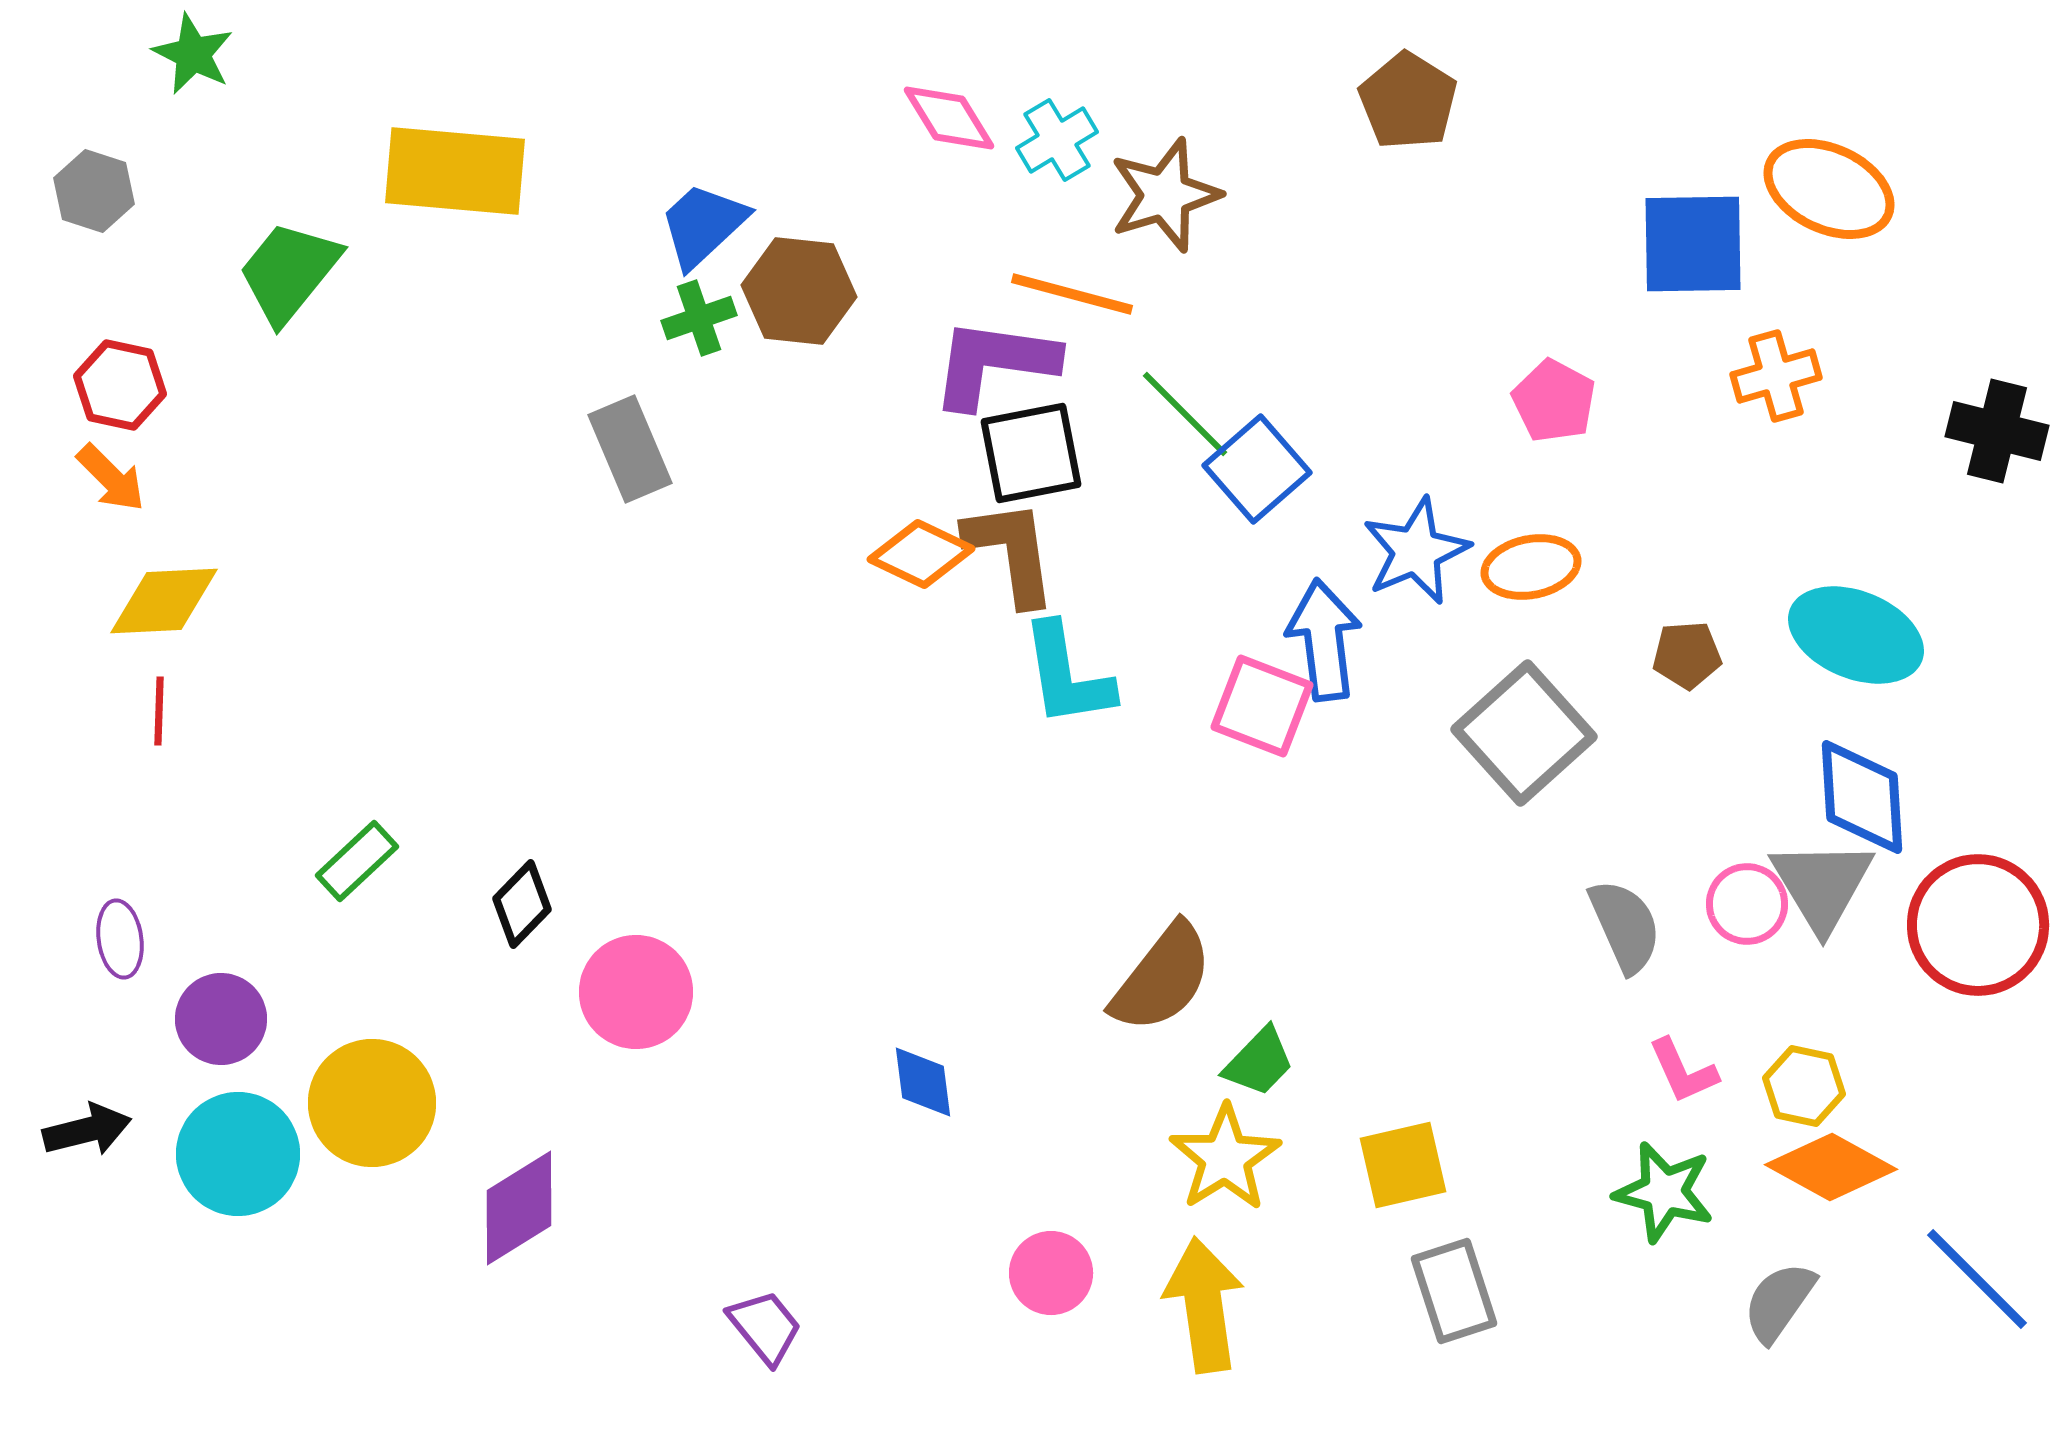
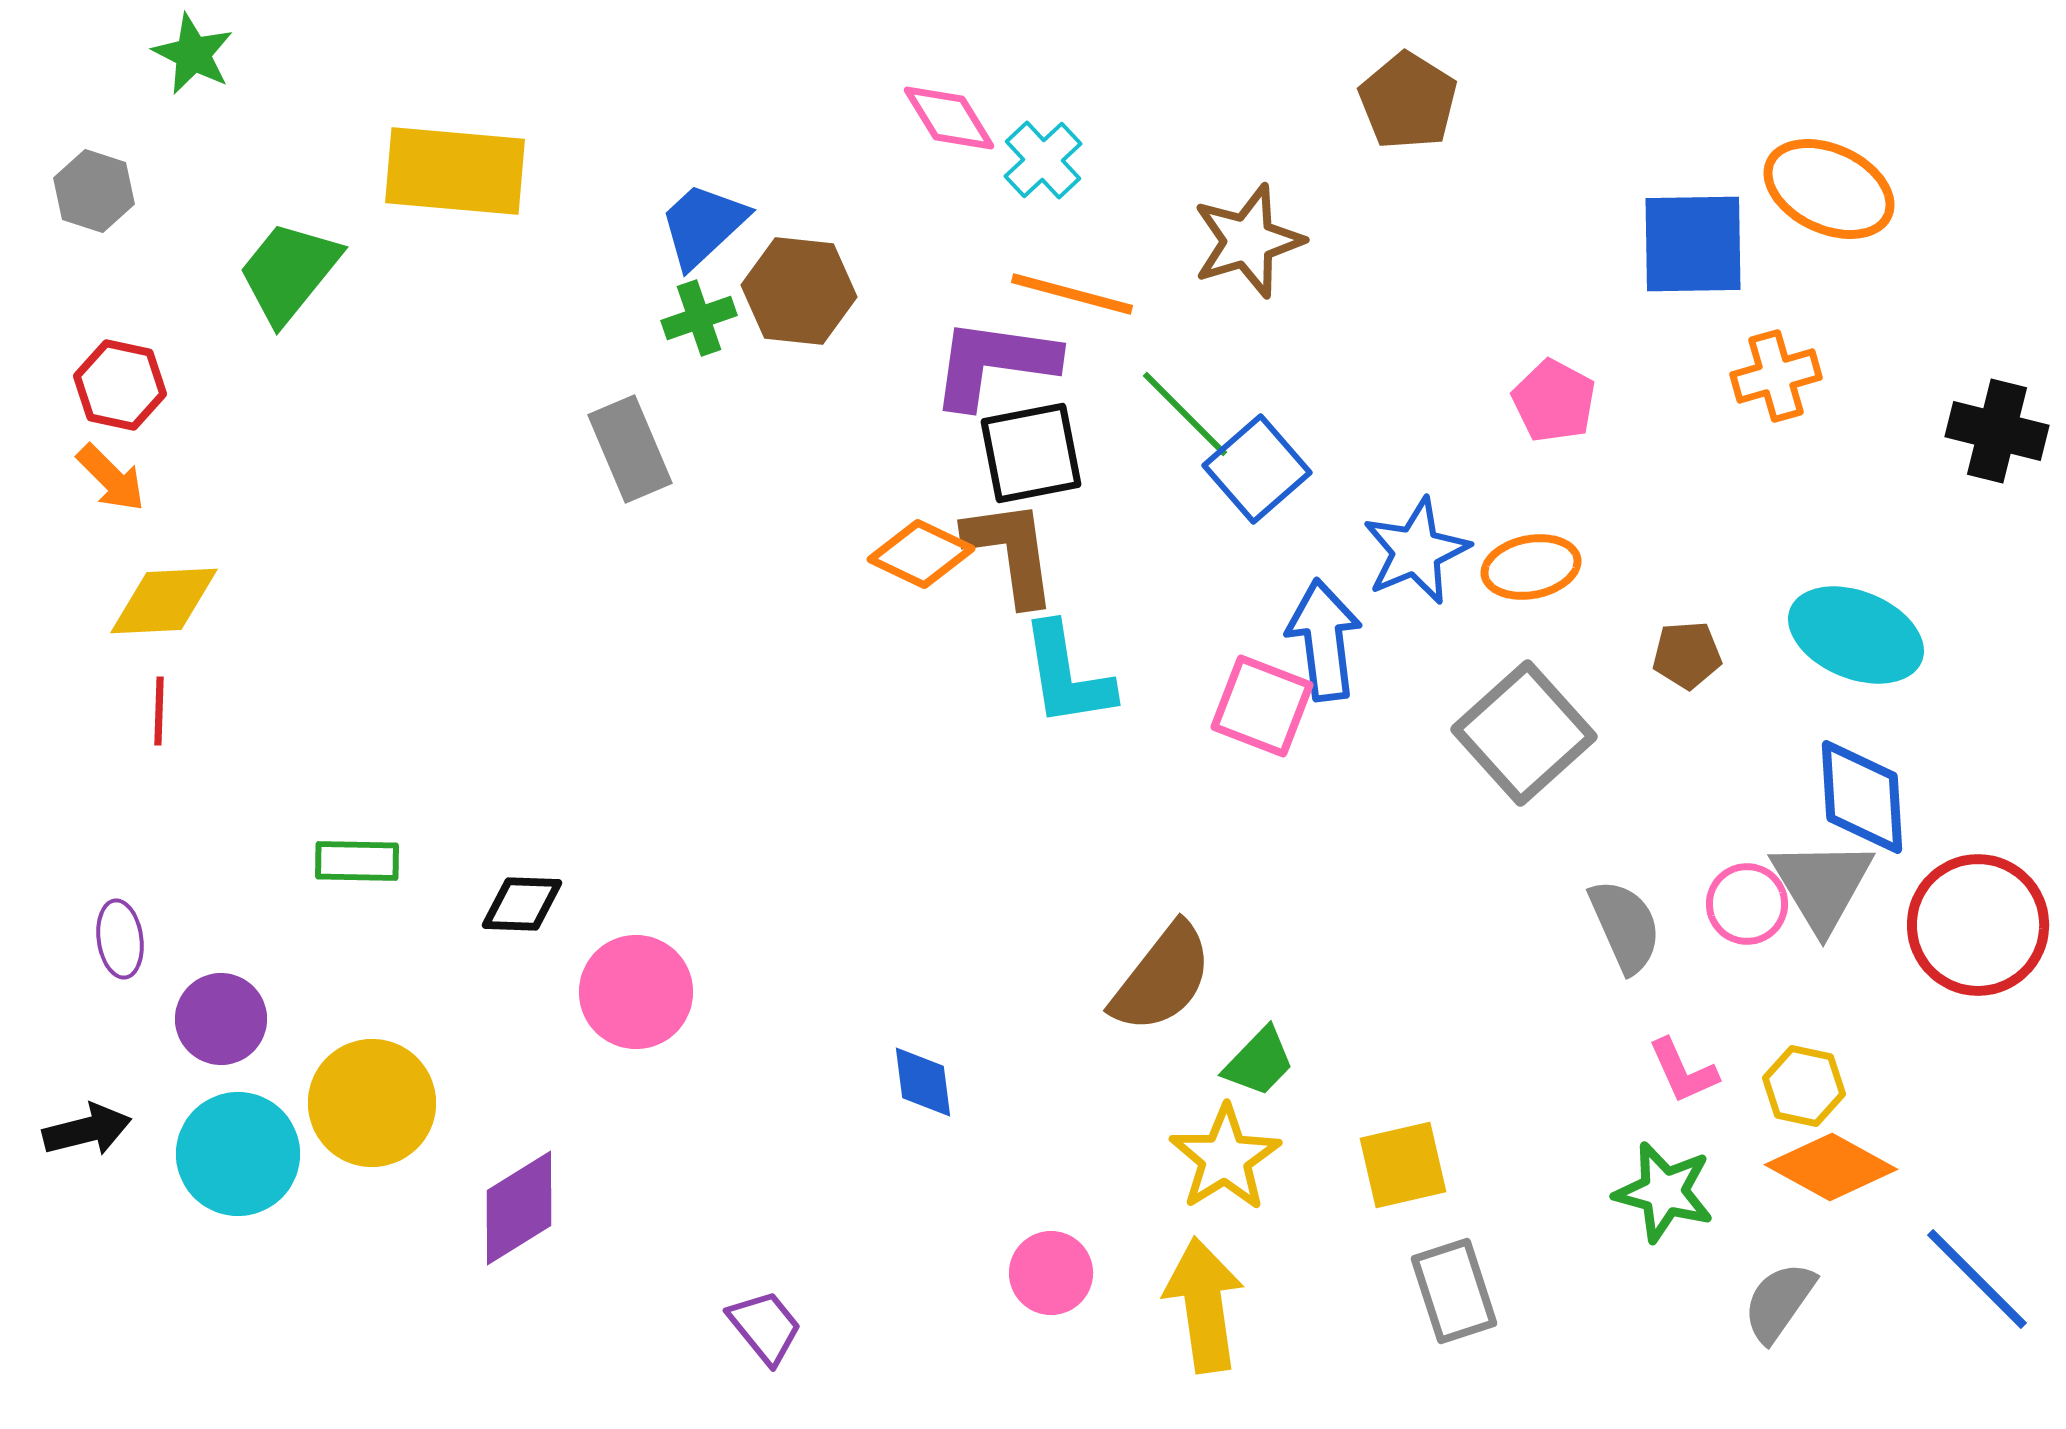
cyan cross at (1057, 140): moved 14 px left, 20 px down; rotated 12 degrees counterclockwise
brown star at (1165, 195): moved 83 px right, 46 px down
green rectangle at (357, 861): rotated 44 degrees clockwise
black diamond at (522, 904): rotated 48 degrees clockwise
